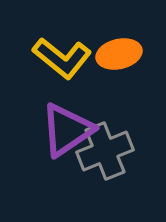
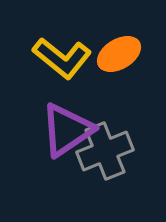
orange ellipse: rotated 18 degrees counterclockwise
